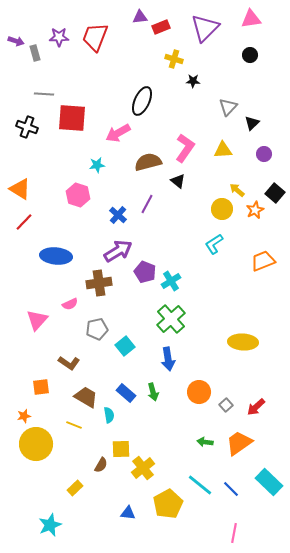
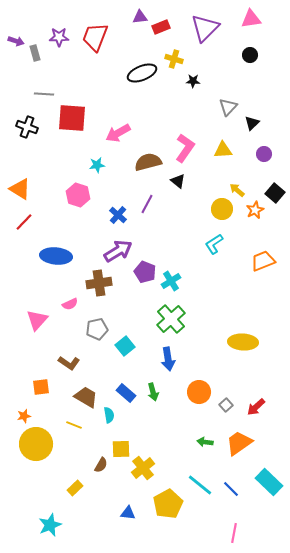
black ellipse at (142, 101): moved 28 px up; rotated 44 degrees clockwise
